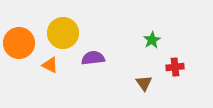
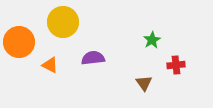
yellow circle: moved 11 px up
orange circle: moved 1 px up
red cross: moved 1 px right, 2 px up
